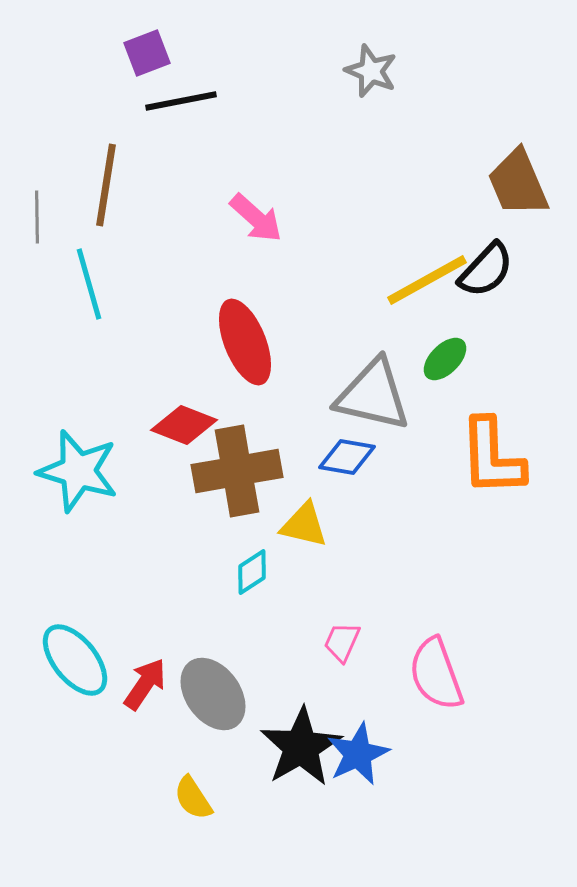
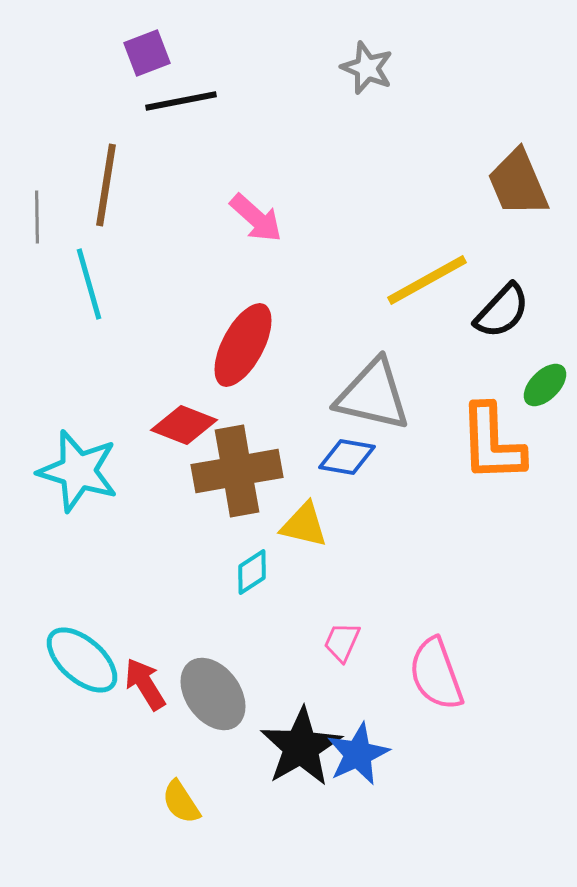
gray star: moved 4 px left, 3 px up
black semicircle: moved 16 px right, 41 px down
red ellipse: moved 2 px left, 3 px down; rotated 50 degrees clockwise
green ellipse: moved 100 px right, 26 px down
orange L-shape: moved 14 px up
cyan ellipse: moved 7 px right; rotated 10 degrees counterclockwise
red arrow: rotated 66 degrees counterclockwise
yellow semicircle: moved 12 px left, 4 px down
